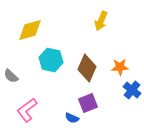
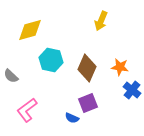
orange star: rotated 12 degrees clockwise
